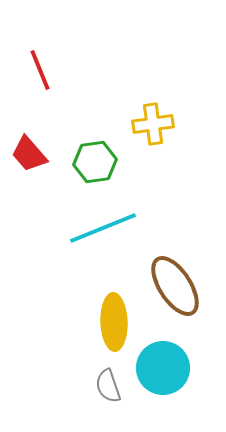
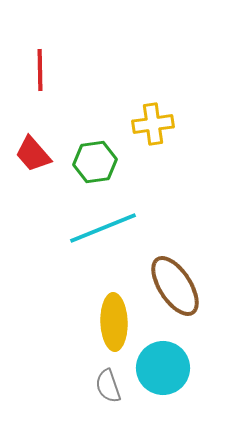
red line: rotated 21 degrees clockwise
red trapezoid: moved 4 px right
